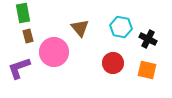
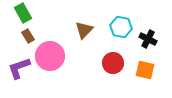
green rectangle: rotated 18 degrees counterclockwise
brown triangle: moved 4 px right, 2 px down; rotated 24 degrees clockwise
brown rectangle: rotated 16 degrees counterclockwise
pink circle: moved 4 px left, 4 px down
orange square: moved 2 px left
